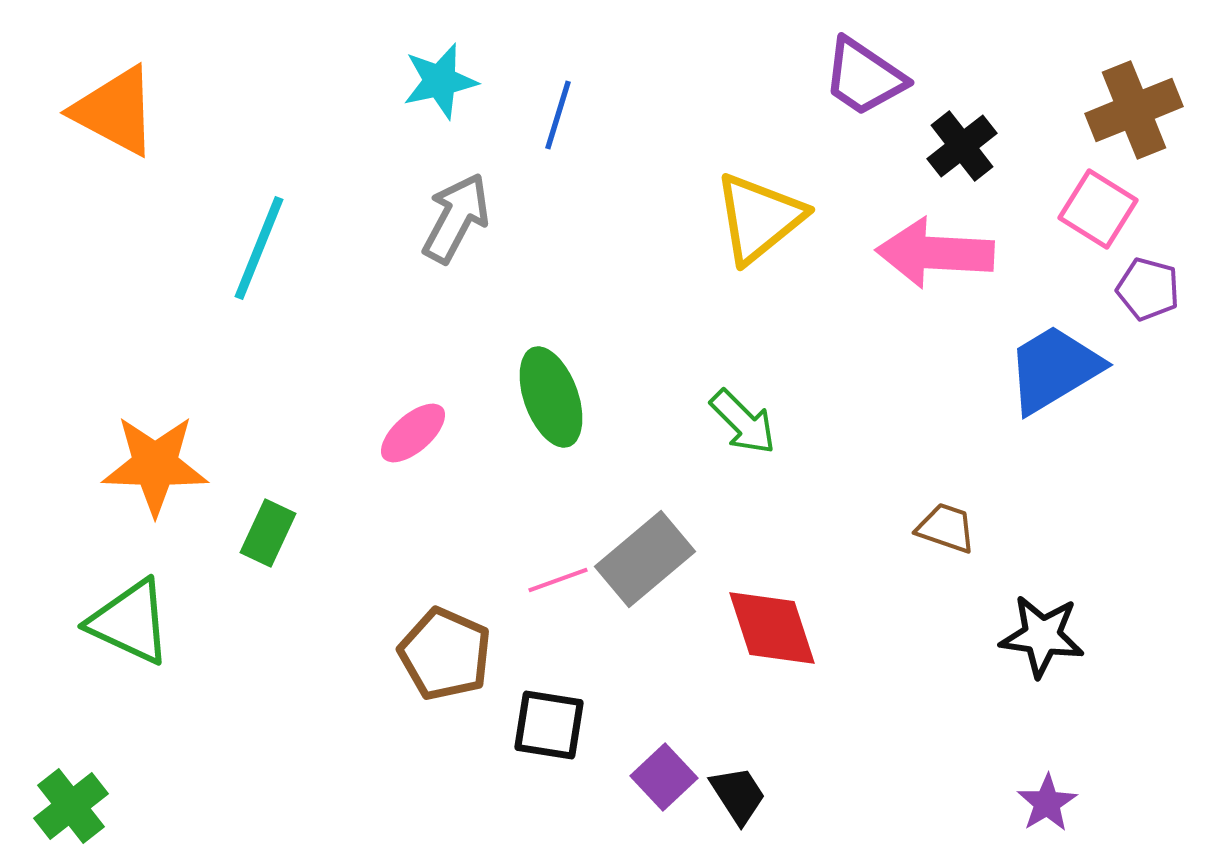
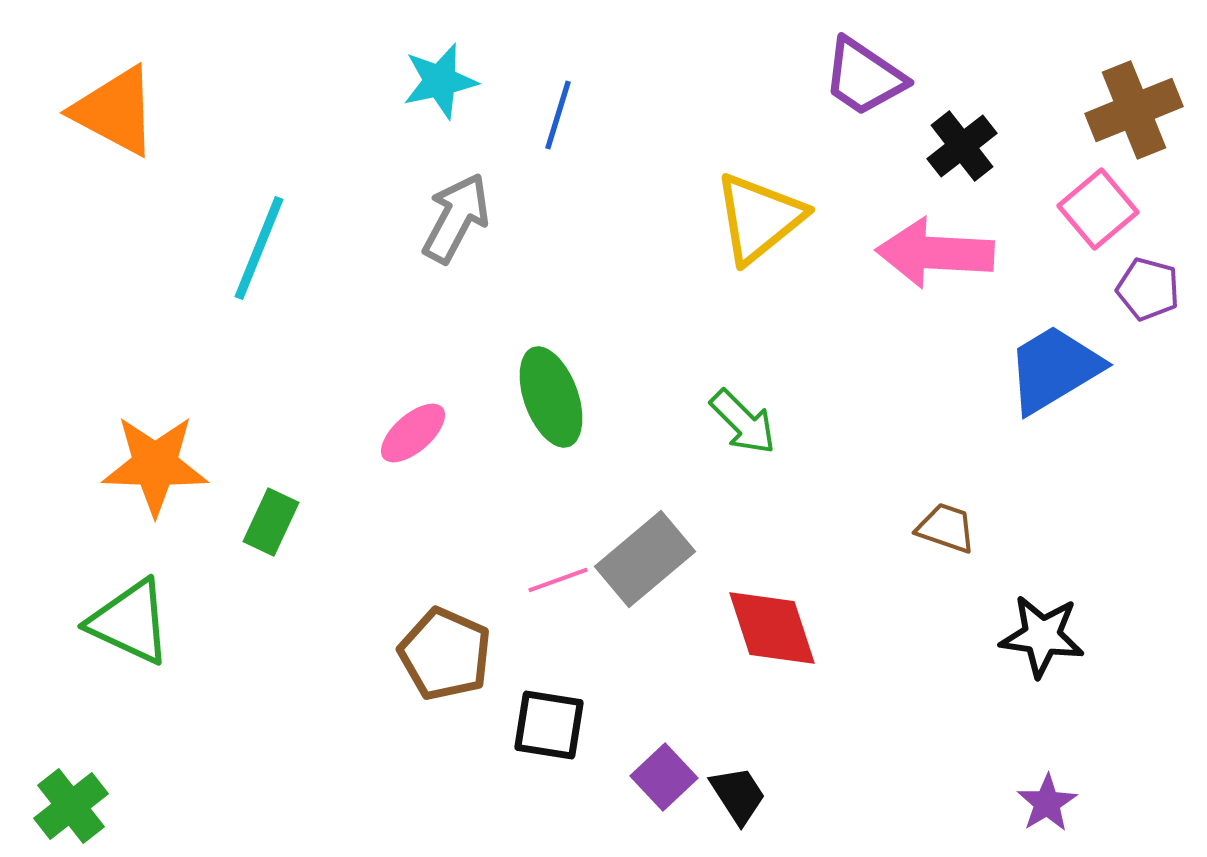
pink square: rotated 18 degrees clockwise
green rectangle: moved 3 px right, 11 px up
